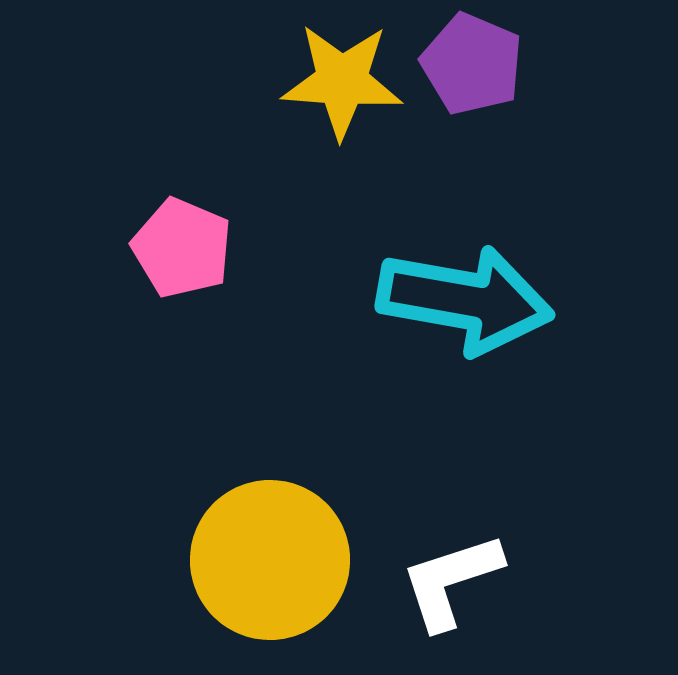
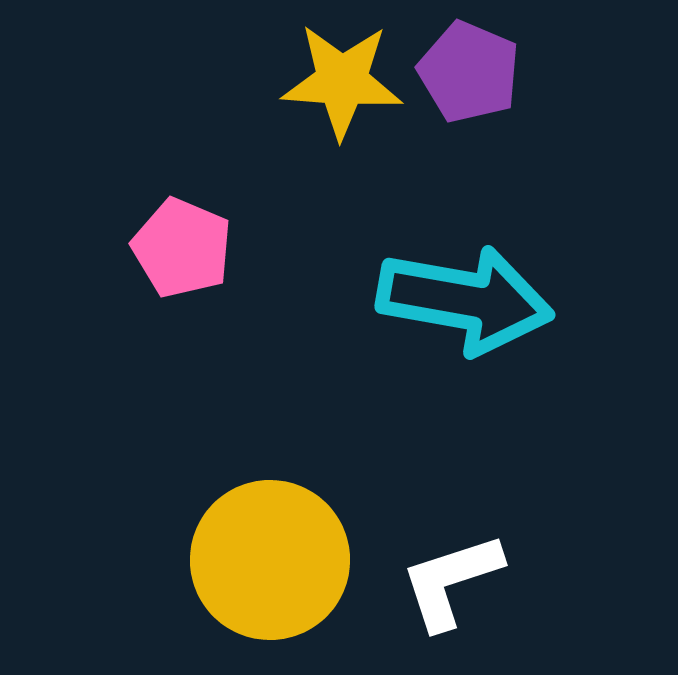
purple pentagon: moved 3 px left, 8 px down
